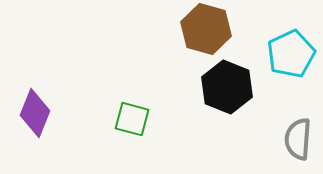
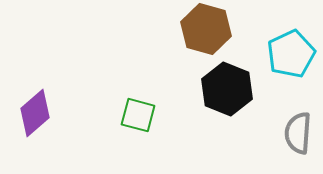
black hexagon: moved 2 px down
purple diamond: rotated 27 degrees clockwise
green square: moved 6 px right, 4 px up
gray semicircle: moved 6 px up
